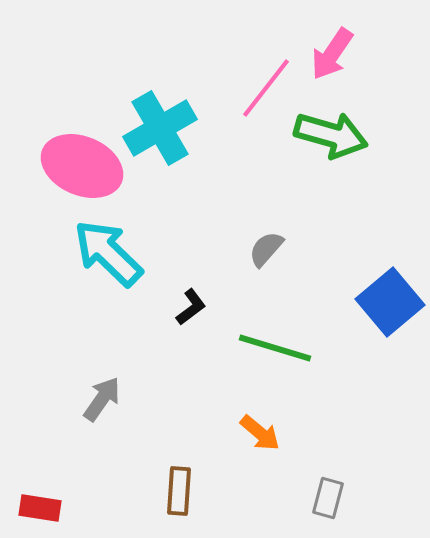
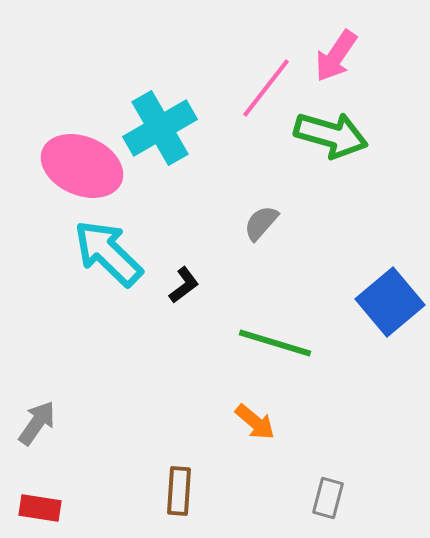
pink arrow: moved 4 px right, 2 px down
gray semicircle: moved 5 px left, 26 px up
black L-shape: moved 7 px left, 22 px up
green line: moved 5 px up
gray arrow: moved 65 px left, 24 px down
orange arrow: moved 5 px left, 11 px up
